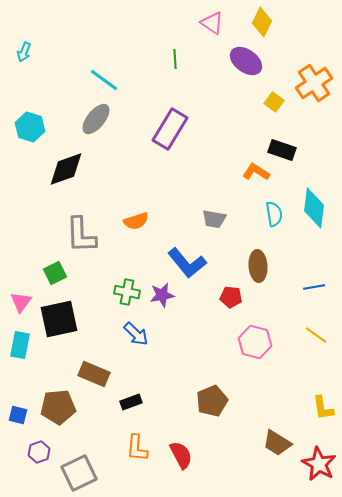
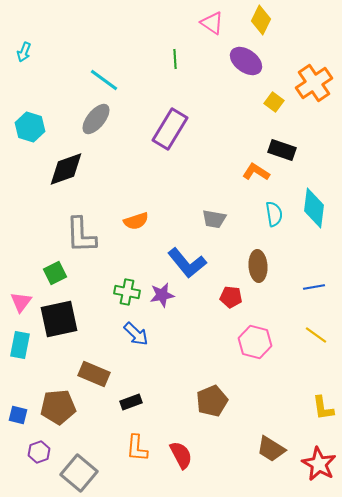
yellow diamond at (262, 22): moved 1 px left, 2 px up
brown trapezoid at (277, 443): moved 6 px left, 6 px down
gray square at (79, 473): rotated 24 degrees counterclockwise
